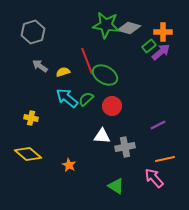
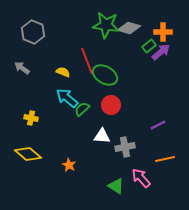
gray hexagon: rotated 20 degrees counterclockwise
gray arrow: moved 18 px left, 2 px down
yellow semicircle: rotated 40 degrees clockwise
green semicircle: moved 4 px left, 10 px down
red circle: moved 1 px left, 1 px up
pink arrow: moved 13 px left
